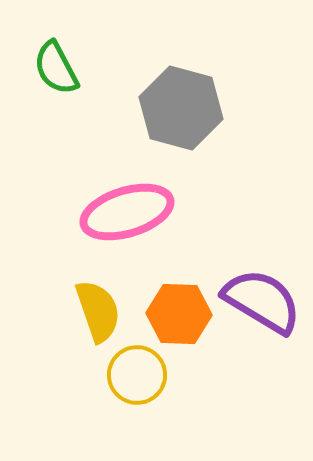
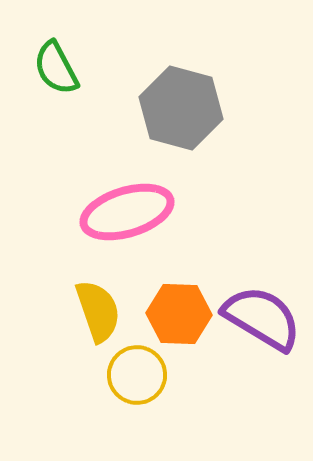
purple semicircle: moved 17 px down
